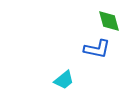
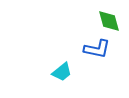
cyan trapezoid: moved 2 px left, 8 px up
